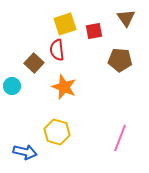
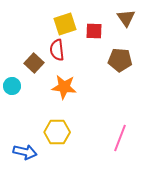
red square: rotated 12 degrees clockwise
orange star: rotated 15 degrees counterclockwise
yellow hexagon: rotated 15 degrees counterclockwise
